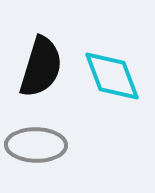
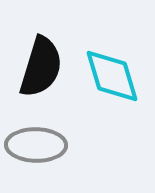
cyan diamond: rotated 4 degrees clockwise
